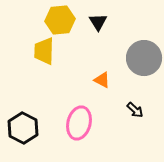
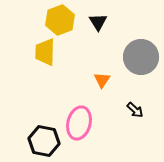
yellow hexagon: rotated 16 degrees counterclockwise
yellow trapezoid: moved 1 px right, 1 px down
gray circle: moved 3 px left, 1 px up
orange triangle: rotated 36 degrees clockwise
black hexagon: moved 21 px right, 13 px down; rotated 16 degrees counterclockwise
